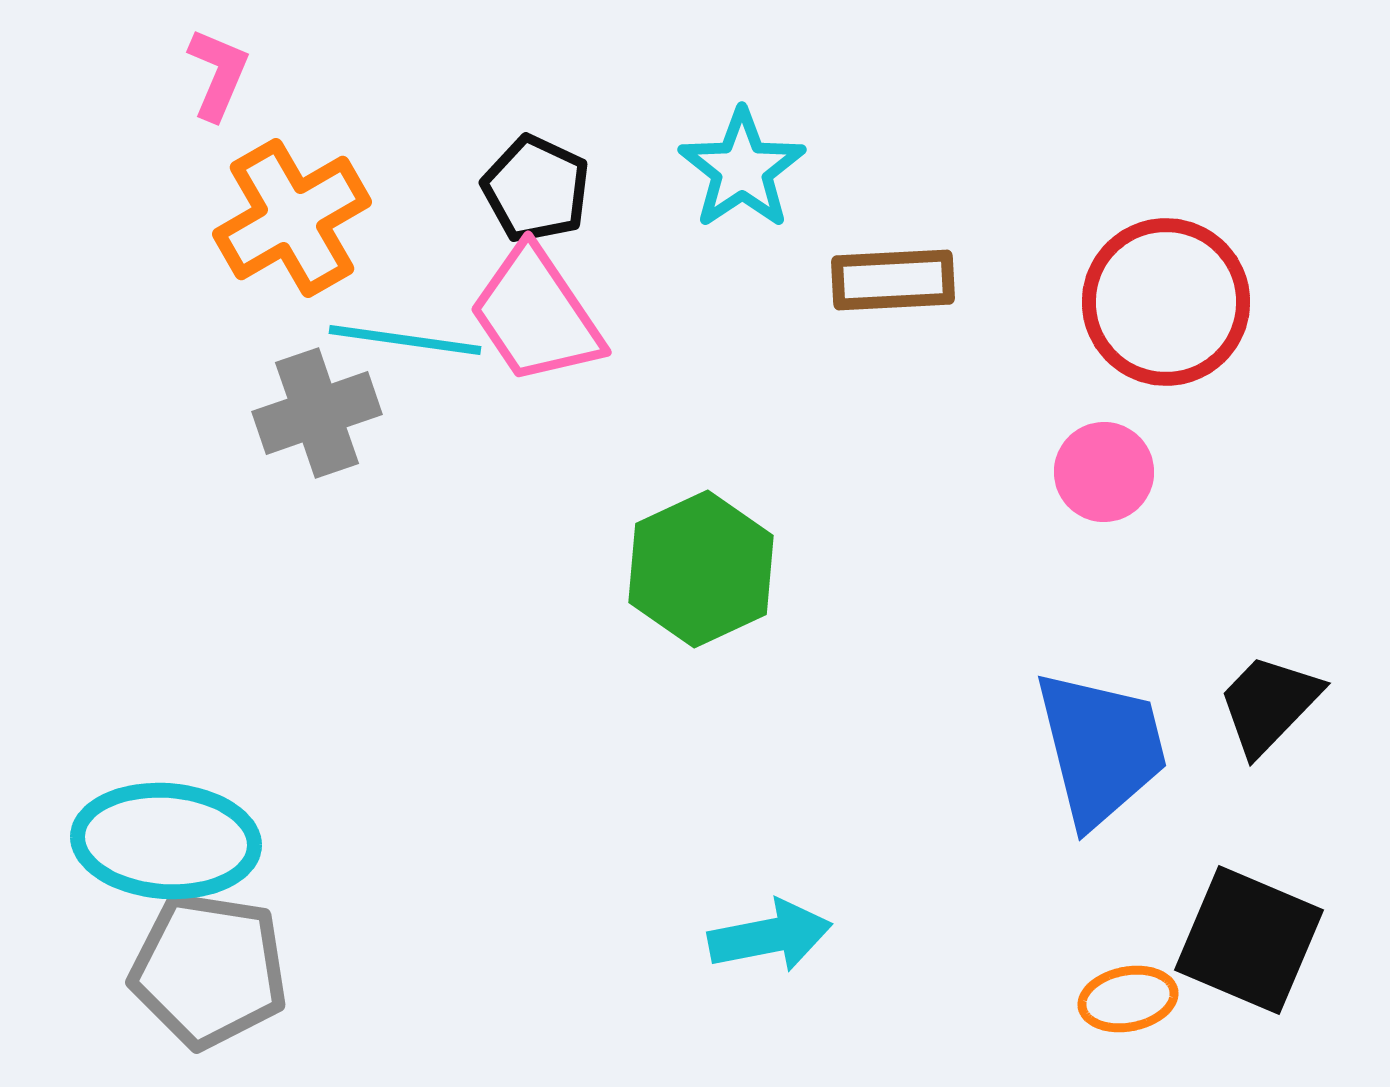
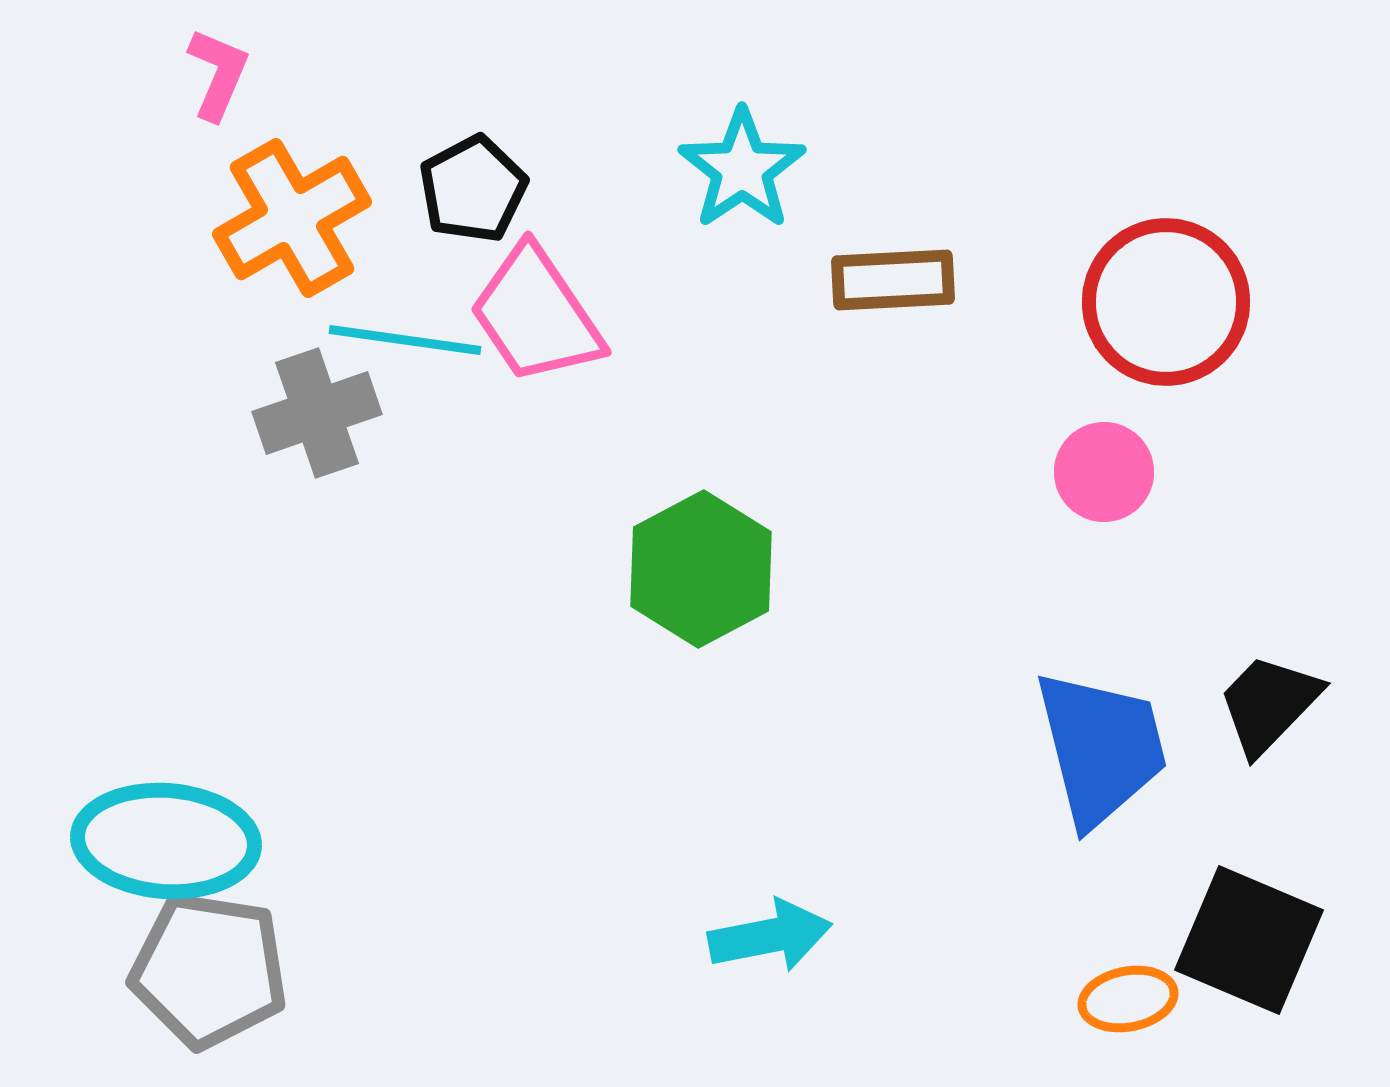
black pentagon: moved 63 px left; rotated 19 degrees clockwise
green hexagon: rotated 3 degrees counterclockwise
